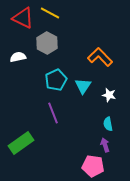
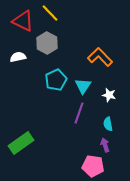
yellow line: rotated 18 degrees clockwise
red triangle: moved 3 px down
purple line: moved 26 px right; rotated 40 degrees clockwise
